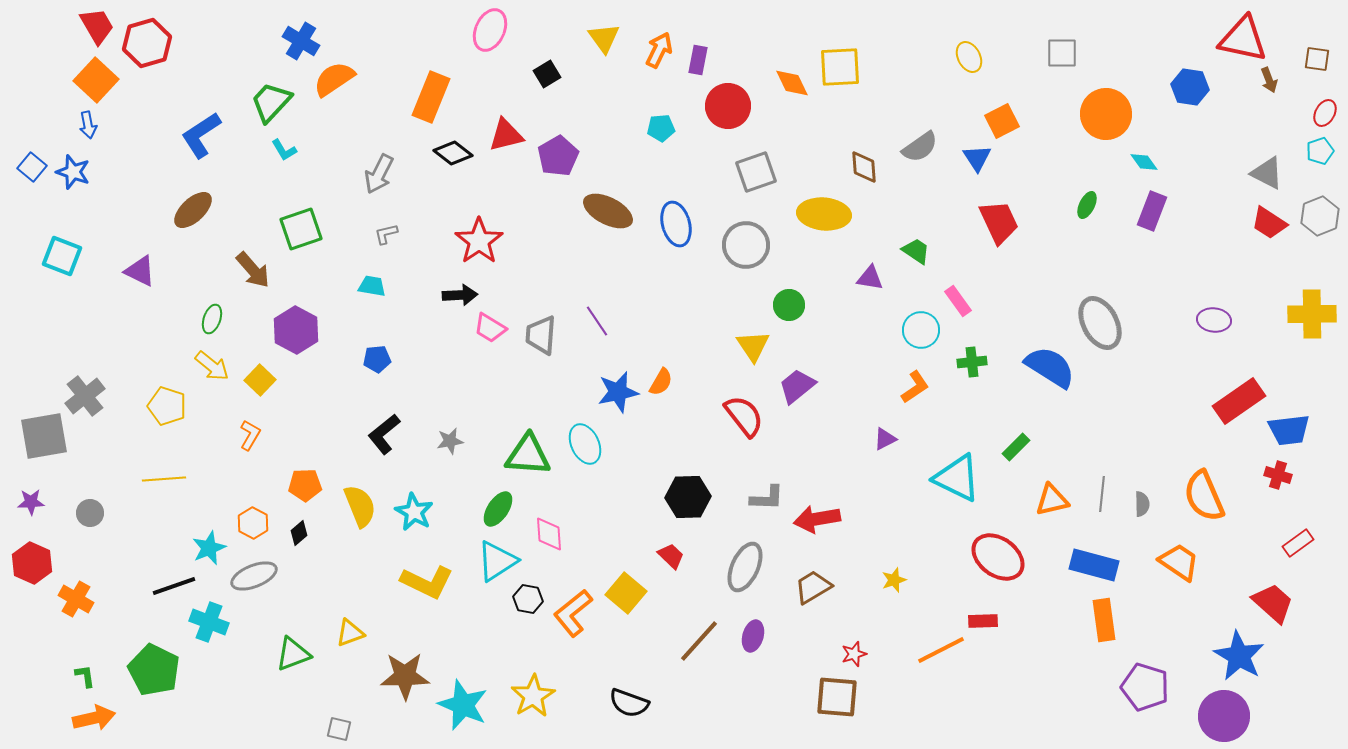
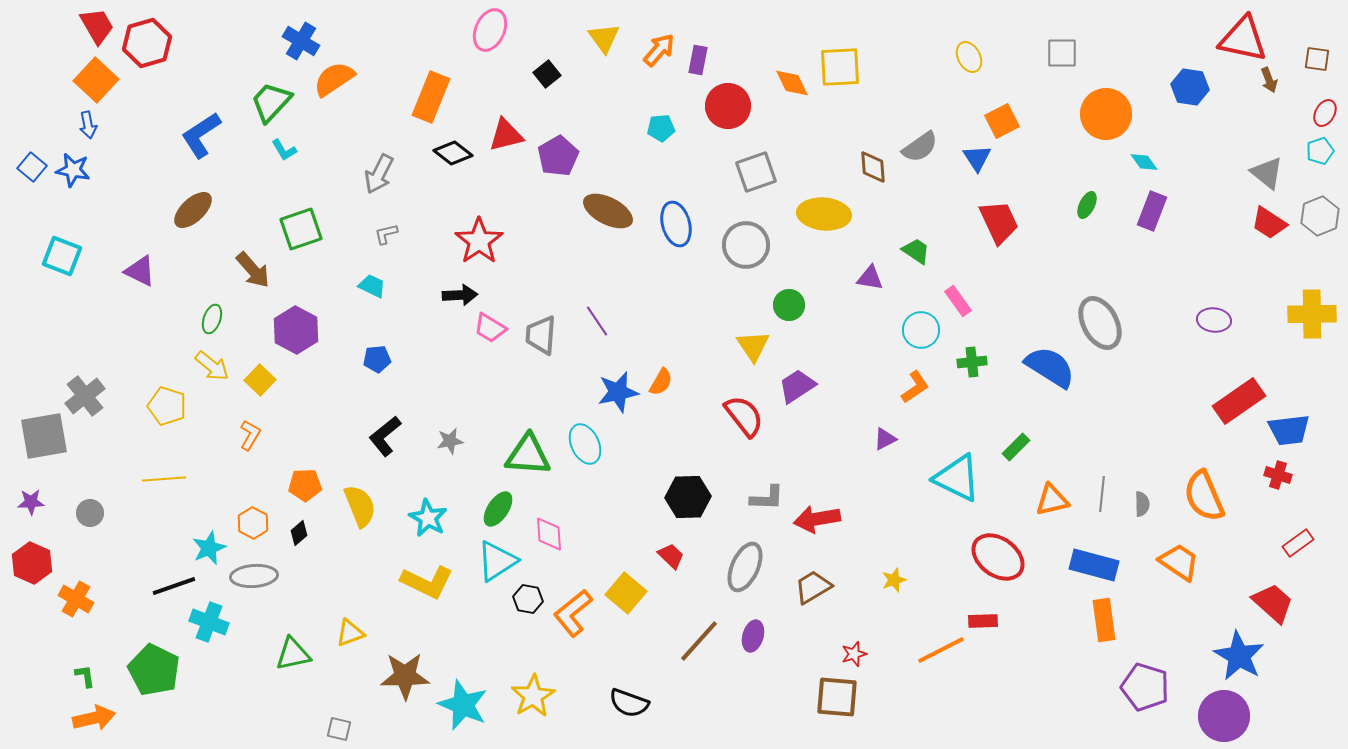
orange arrow at (659, 50): rotated 15 degrees clockwise
black square at (547, 74): rotated 8 degrees counterclockwise
brown diamond at (864, 167): moved 9 px right
blue star at (73, 172): moved 2 px up; rotated 8 degrees counterclockwise
gray triangle at (1267, 173): rotated 12 degrees clockwise
cyan trapezoid at (372, 286): rotated 16 degrees clockwise
purple trapezoid at (797, 386): rotated 6 degrees clockwise
black L-shape at (384, 434): moved 1 px right, 2 px down
cyan star at (414, 512): moved 14 px right, 6 px down
gray ellipse at (254, 576): rotated 18 degrees clockwise
green triangle at (293, 654): rotated 9 degrees clockwise
